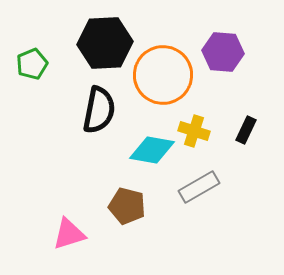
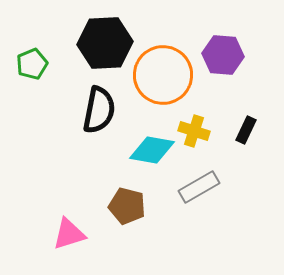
purple hexagon: moved 3 px down
